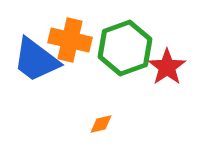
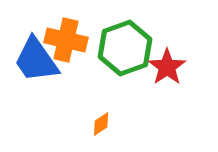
orange cross: moved 4 px left
blue trapezoid: rotated 18 degrees clockwise
orange diamond: rotated 20 degrees counterclockwise
